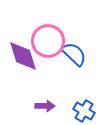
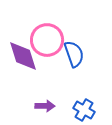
pink circle: moved 1 px left, 1 px up
blue semicircle: rotated 28 degrees clockwise
blue cross: moved 1 px up
